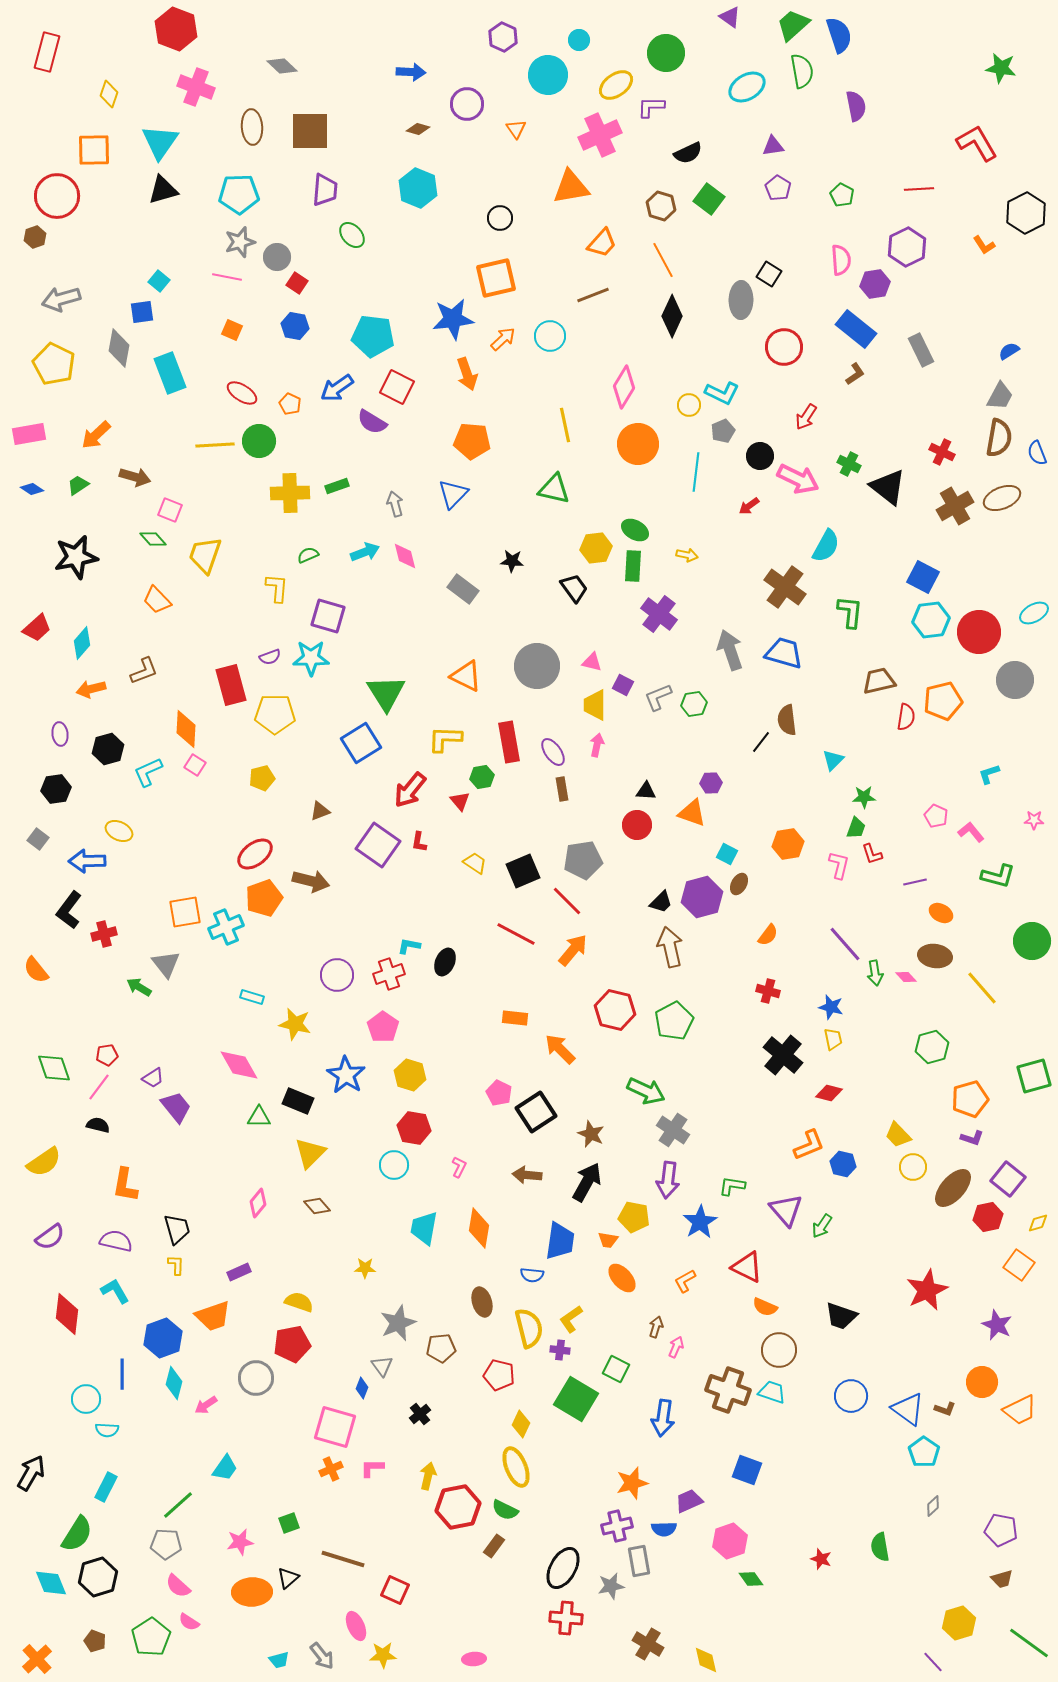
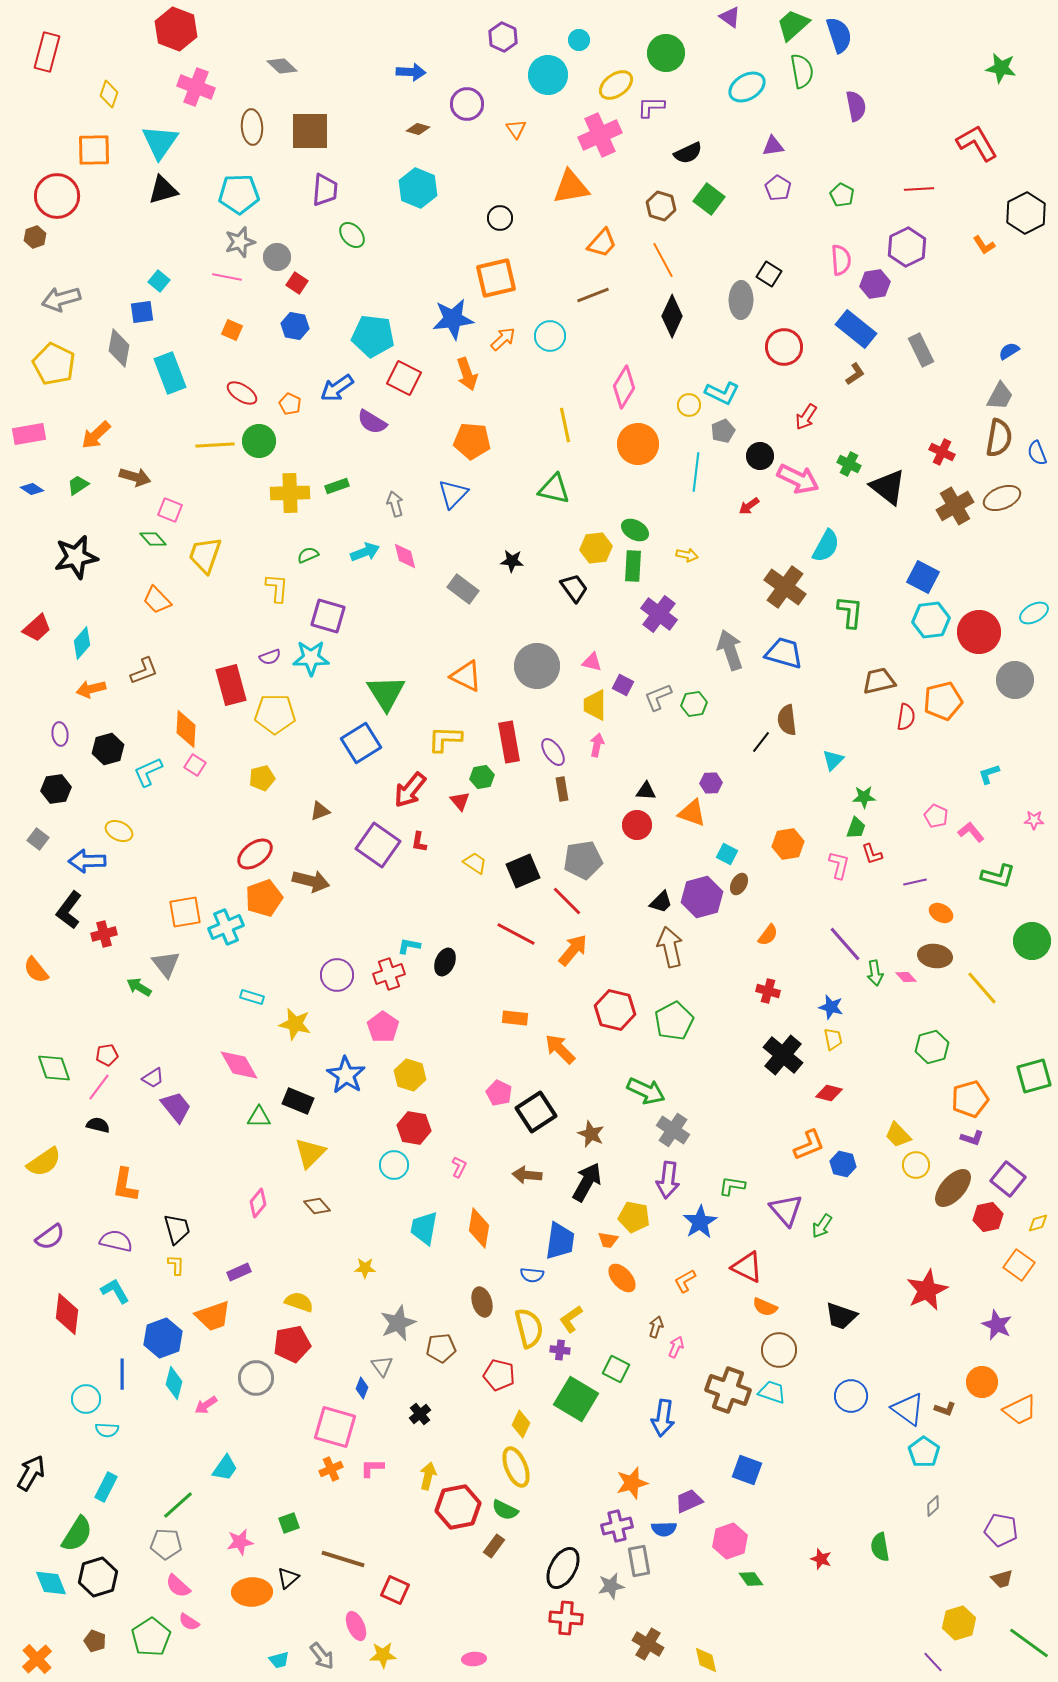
red square at (397, 387): moved 7 px right, 9 px up
yellow circle at (913, 1167): moved 3 px right, 2 px up
